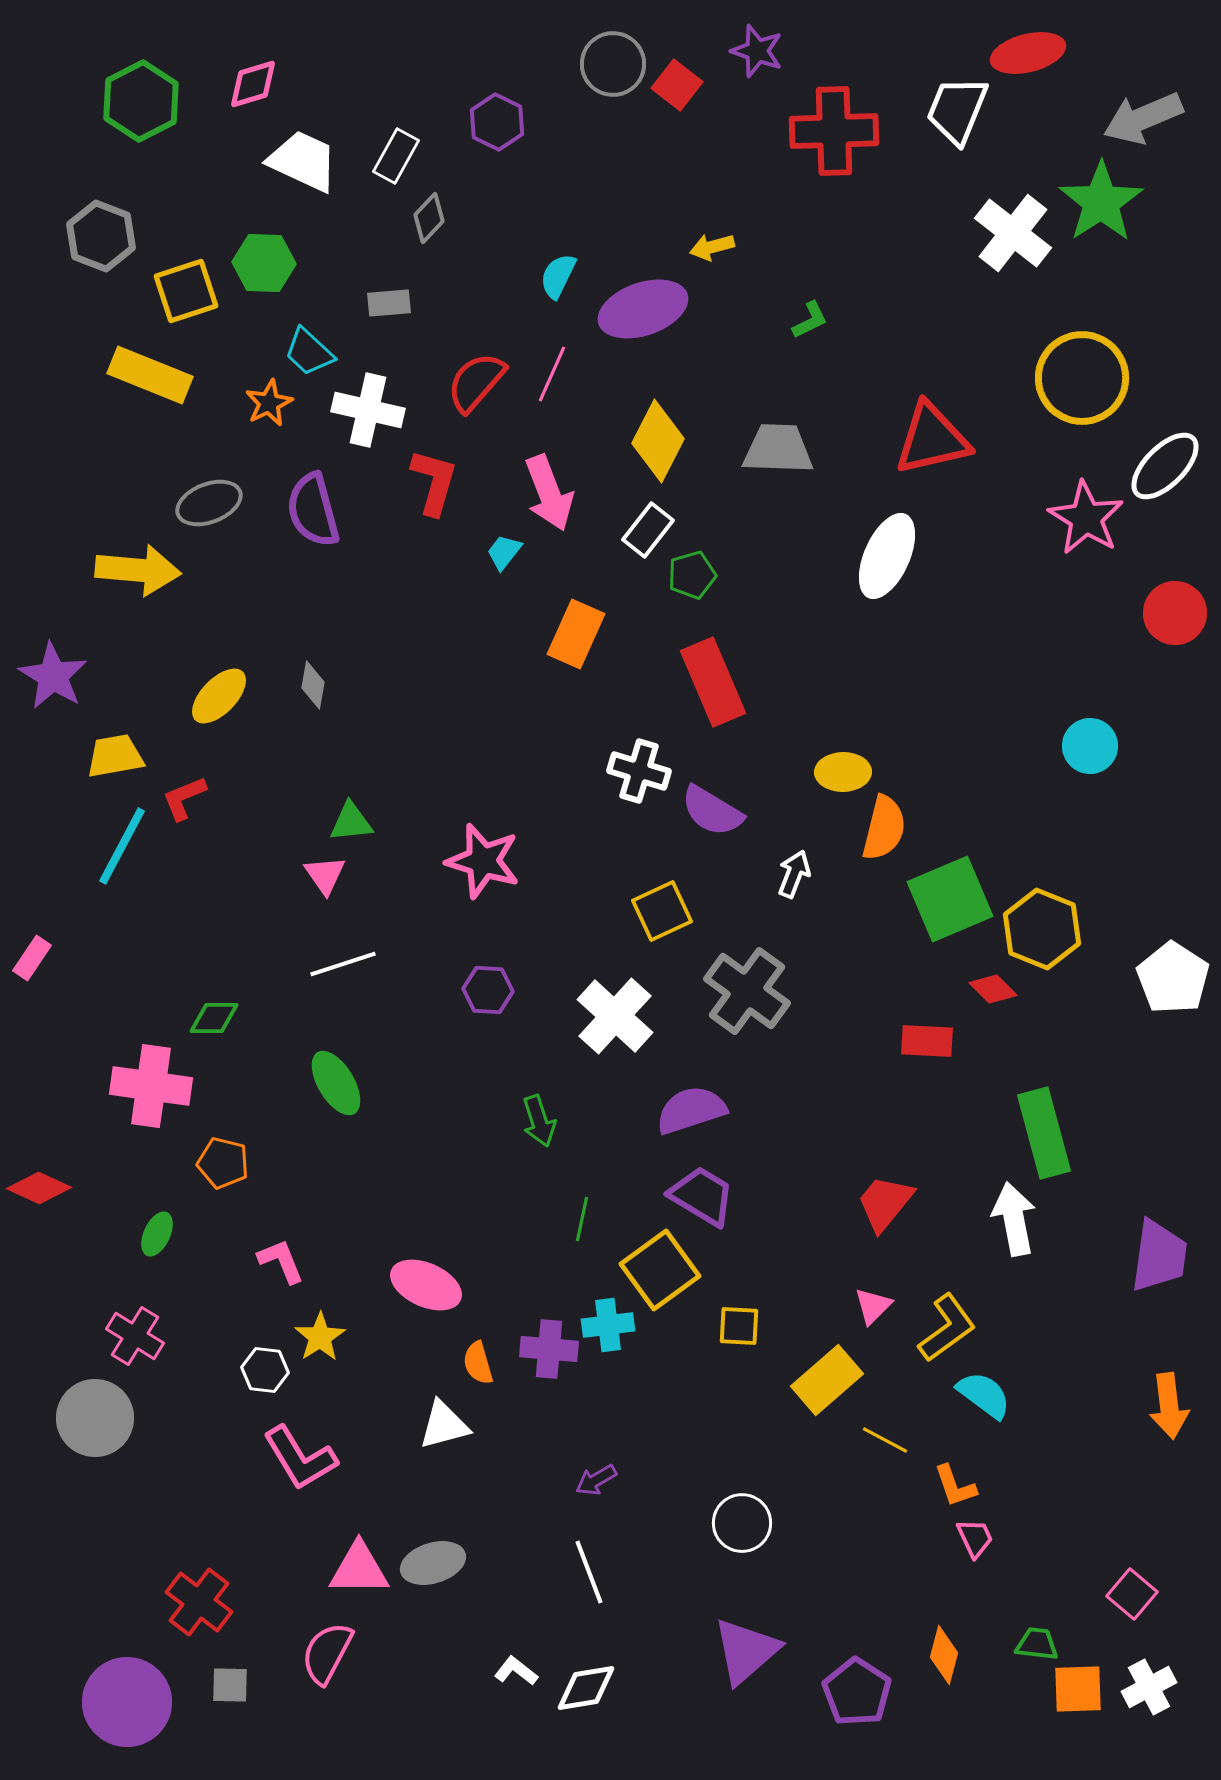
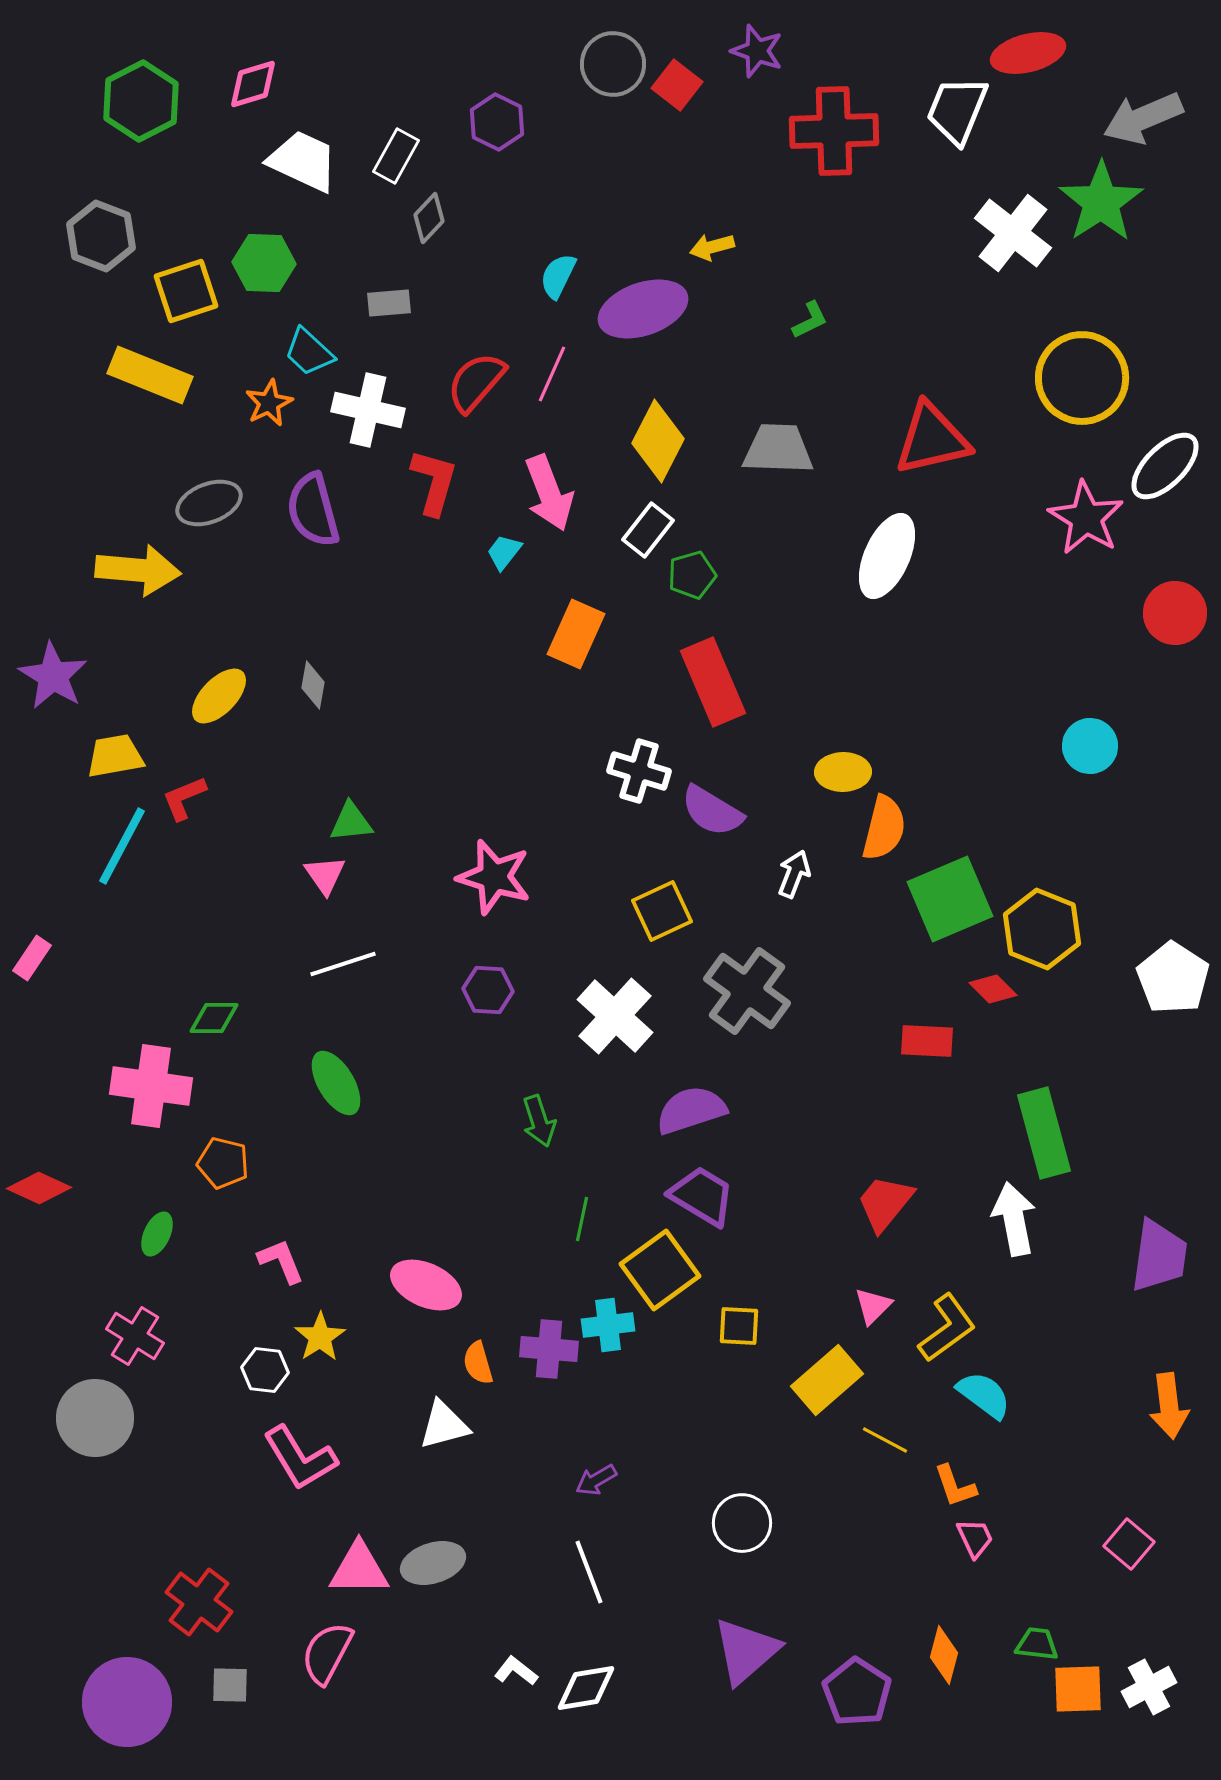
pink star at (483, 861): moved 11 px right, 16 px down
pink square at (1132, 1594): moved 3 px left, 50 px up
